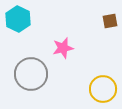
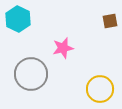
yellow circle: moved 3 px left
